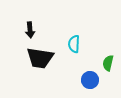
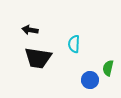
black arrow: rotated 105 degrees clockwise
black trapezoid: moved 2 px left
green semicircle: moved 5 px down
